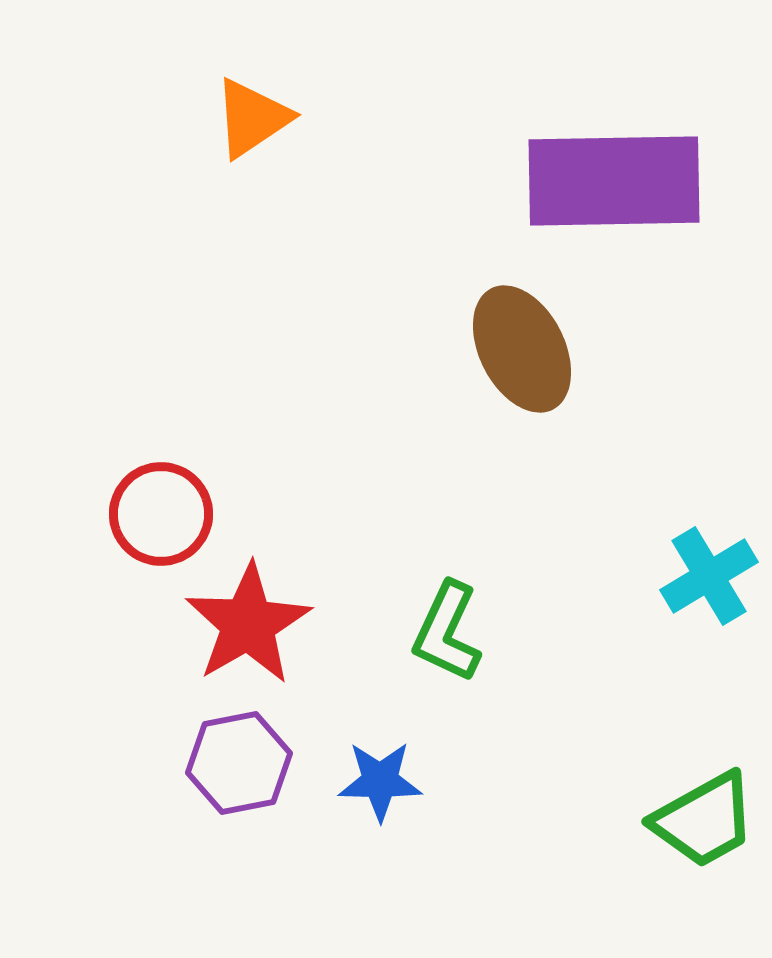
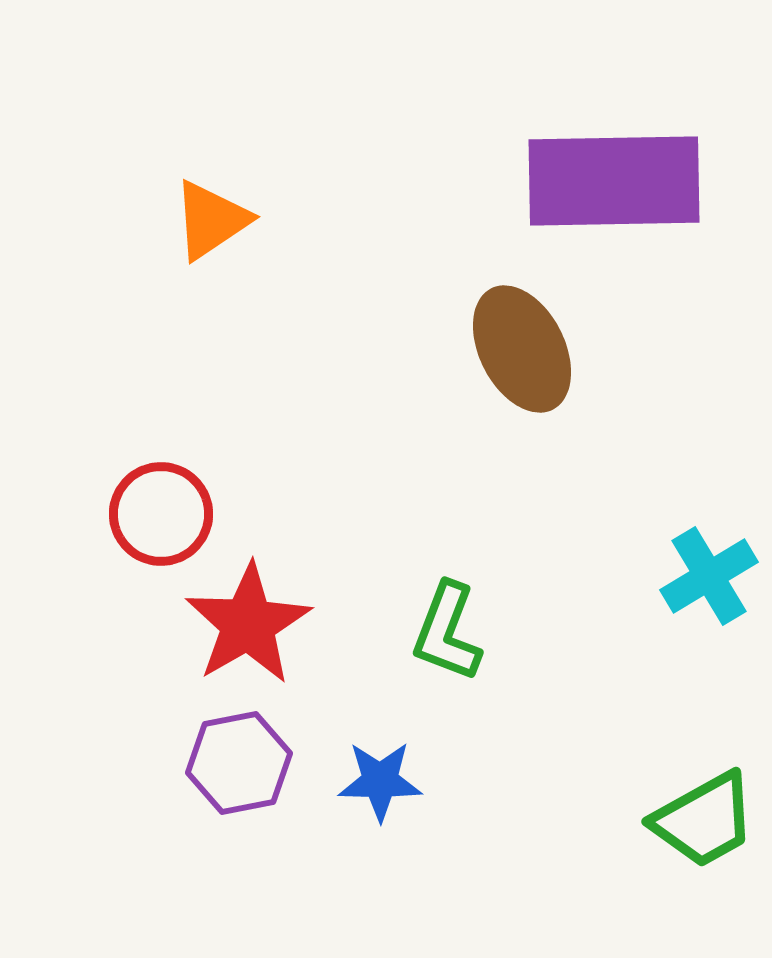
orange triangle: moved 41 px left, 102 px down
green L-shape: rotated 4 degrees counterclockwise
